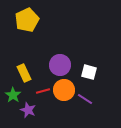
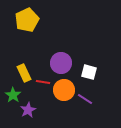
purple circle: moved 1 px right, 2 px up
red line: moved 9 px up; rotated 24 degrees clockwise
purple star: rotated 21 degrees clockwise
